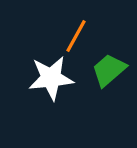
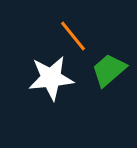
orange line: moved 3 px left; rotated 68 degrees counterclockwise
